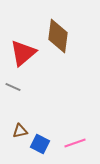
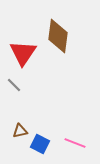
red triangle: rotated 16 degrees counterclockwise
gray line: moved 1 px right, 2 px up; rotated 21 degrees clockwise
pink line: rotated 40 degrees clockwise
